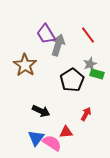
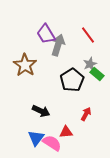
green rectangle: rotated 24 degrees clockwise
